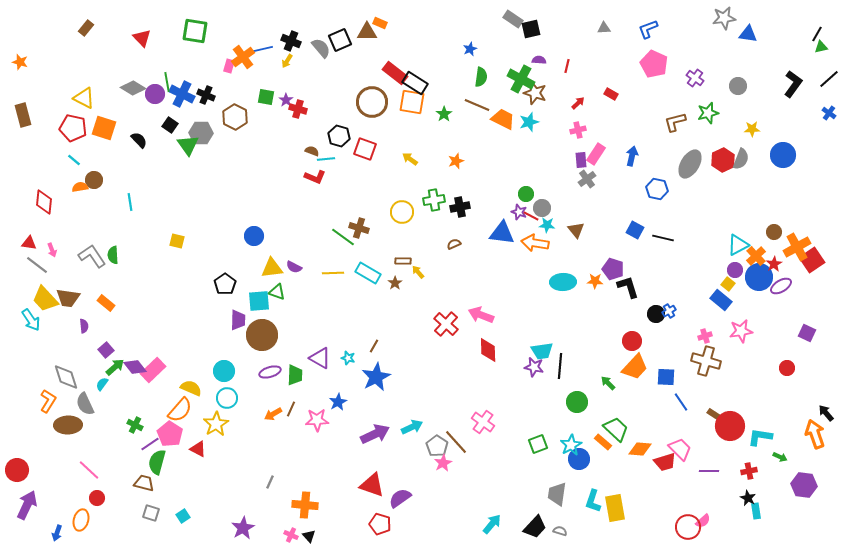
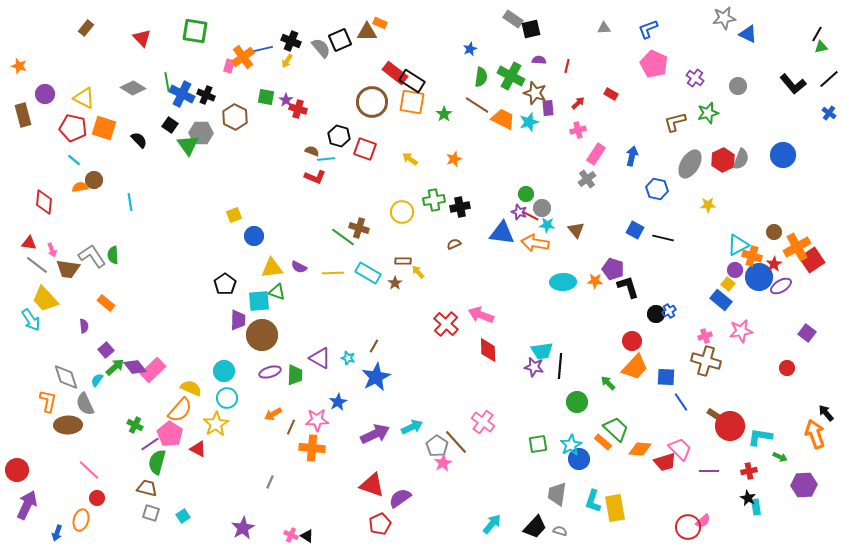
blue triangle at (748, 34): rotated 18 degrees clockwise
orange star at (20, 62): moved 1 px left, 4 px down
green cross at (521, 79): moved 10 px left, 3 px up
black rectangle at (415, 83): moved 3 px left, 2 px up
black L-shape at (793, 84): rotated 104 degrees clockwise
purple circle at (155, 94): moved 110 px left
brown line at (477, 105): rotated 10 degrees clockwise
yellow star at (752, 129): moved 44 px left, 76 px down
purple rectangle at (581, 160): moved 33 px left, 52 px up
orange star at (456, 161): moved 2 px left, 2 px up
yellow square at (177, 241): moved 57 px right, 26 px up; rotated 35 degrees counterclockwise
orange cross at (756, 256): moved 4 px left; rotated 30 degrees counterclockwise
purple semicircle at (294, 267): moved 5 px right
brown trapezoid at (68, 298): moved 29 px up
purple square at (807, 333): rotated 12 degrees clockwise
cyan semicircle at (102, 384): moved 5 px left, 4 px up
orange L-shape at (48, 401): rotated 20 degrees counterclockwise
brown line at (291, 409): moved 18 px down
green square at (538, 444): rotated 12 degrees clockwise
brown trapezoid at (144, 483): moved 3 px right, 5 px down
purple hexagon at (804, 485): rotated 10 degrees counterclockwise
orange cross at (305, 505): moved 7 px right, 57 px up
cyan rectangle at (756, 511): moved 4 px up
red pentagon at (380, 524): rotated 30 degrees clockwise
black triangle at (309, 536): moved 2 px left; rotated 16 degrees counterclockwise
